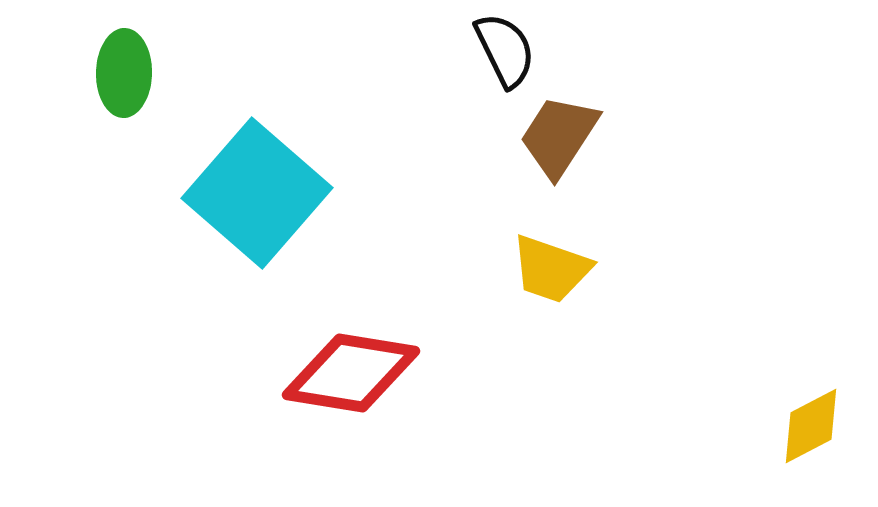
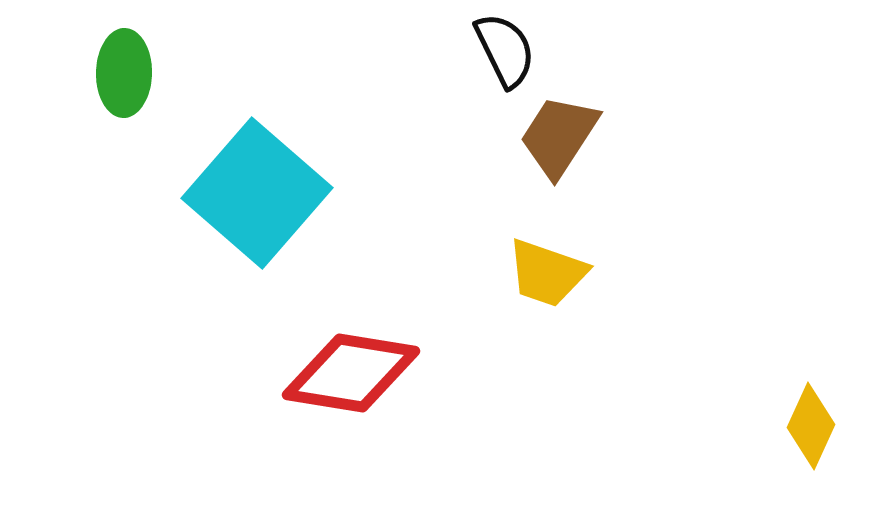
yellow trapezoid: moved 4 px left, 4 px down
yellow diamond: rotated 38 degrees counterclockwise
